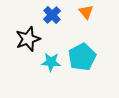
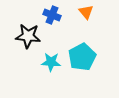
blue cross: rotated 24 degrees counterclockwise
black star: moved 3 px up; rotated 25 degrees clockwise
